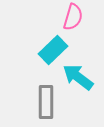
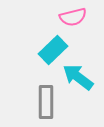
pink semicircle: rotated 60 degrees clockwise
